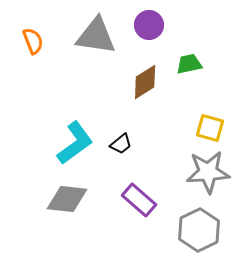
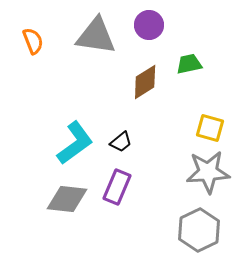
black trapezoid: moved 2 px up
purple rectangle: moved 22 px left, 13 px up; rotated 72 degrees clockwise
